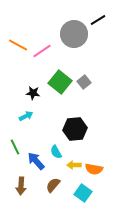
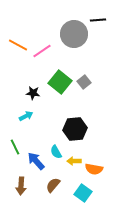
black line: rotated 28 degrees clockwise
yellow arrow: moved 4 px up
